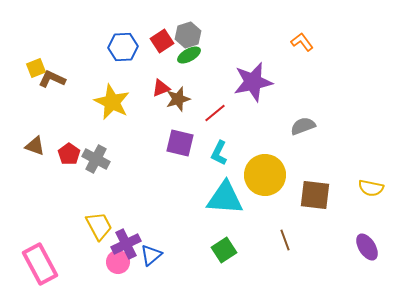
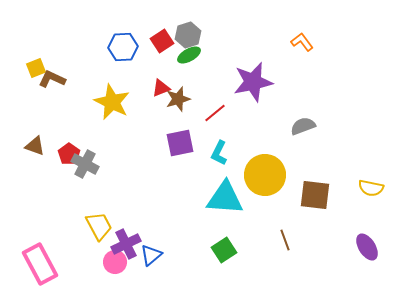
purple square: rotated 24 degrees counterclockwise
gray cross: moved 11 px left, 5 px down
pink circle: moved 3 px left
